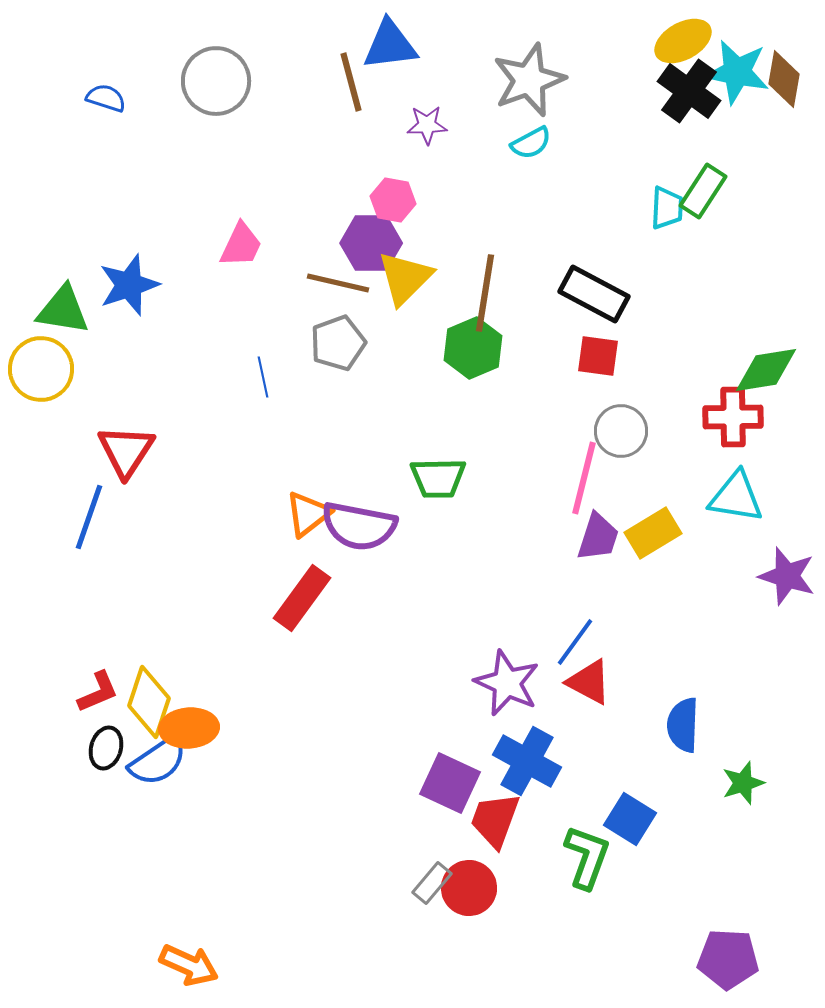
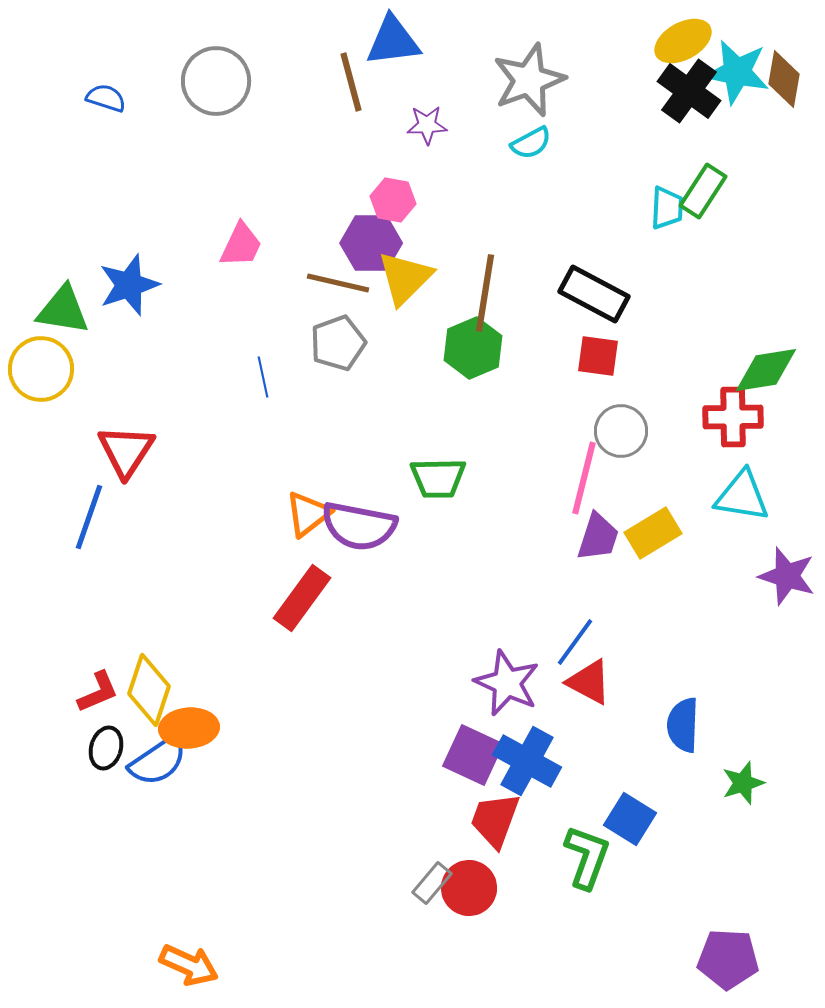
blue triangle at (390, 45): moved 3 px right, 4 px up
cyan triangle at (736, 497): moved 6 px right, 1 px up
yellow diamond at (149, 702): moved 12 px up
purple square at (450, 783): moved 23 px right, 28 px up
